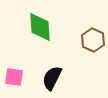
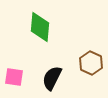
green diamond: rotated 8 degrees clockwise
brown hexagon: moved 2 px left, 23 px down
